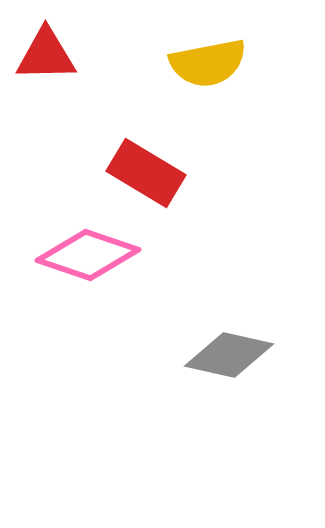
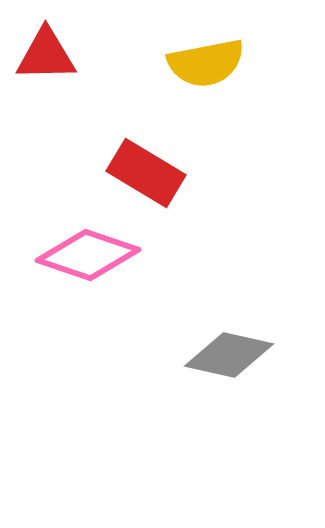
yellow semicircle: moved 2 px left
